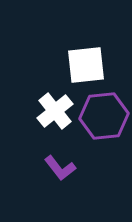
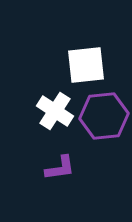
white cross: rotated 18 degrees counterclockwise
purple L-shape: rotated 60 degrees counterclockwise
